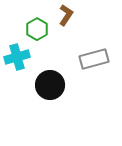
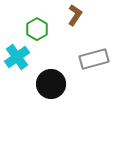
brown L-shape: moved 9 px right
cyan cross: rotated 20 degrees counterclockwise
black circle: moved 1 px right, 1 px up
